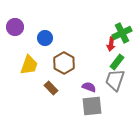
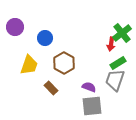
green cross: rotated 12 degrees counterclockwise
green rectangle: moved 1 px right, 1 px down; rotated 21 degrees clockwise
